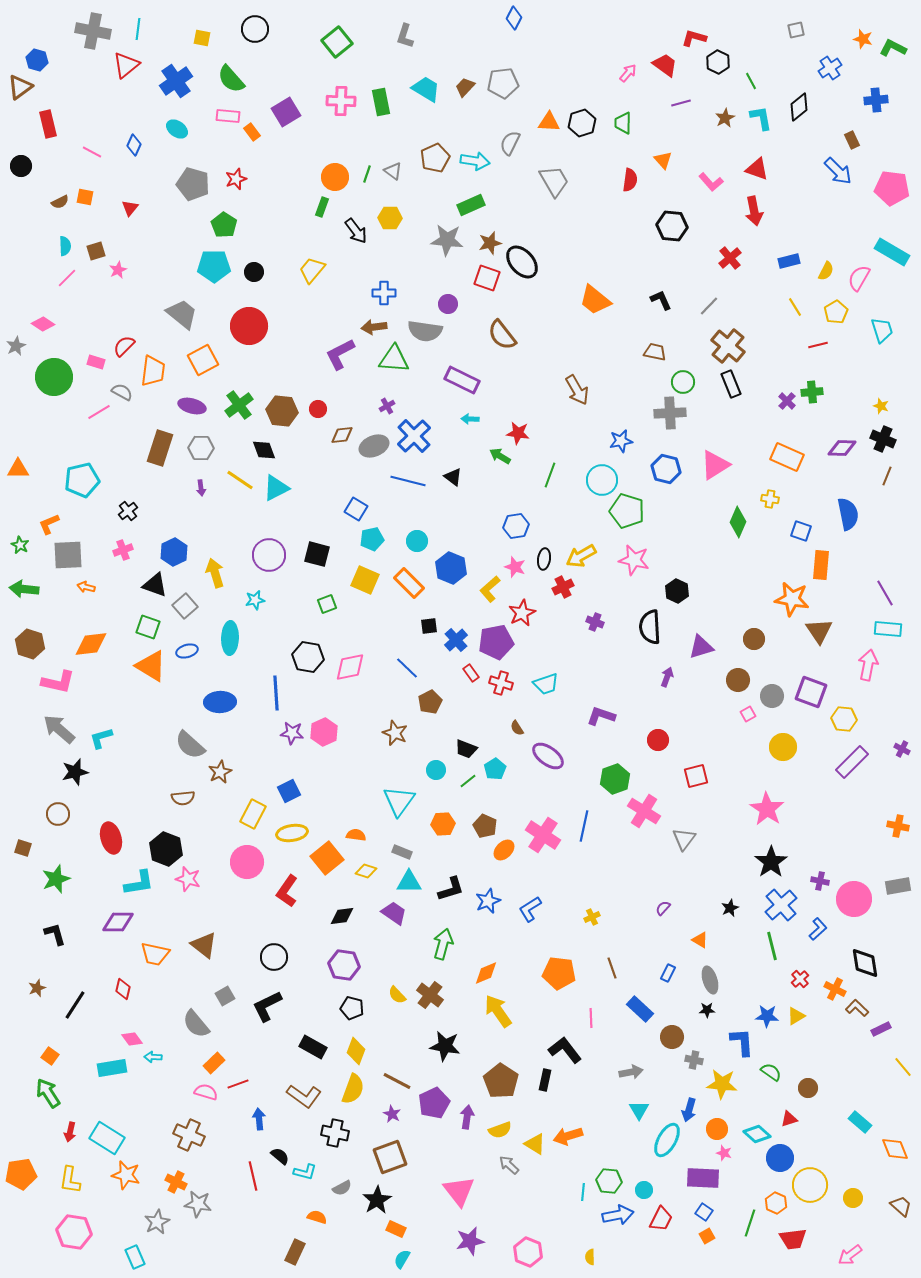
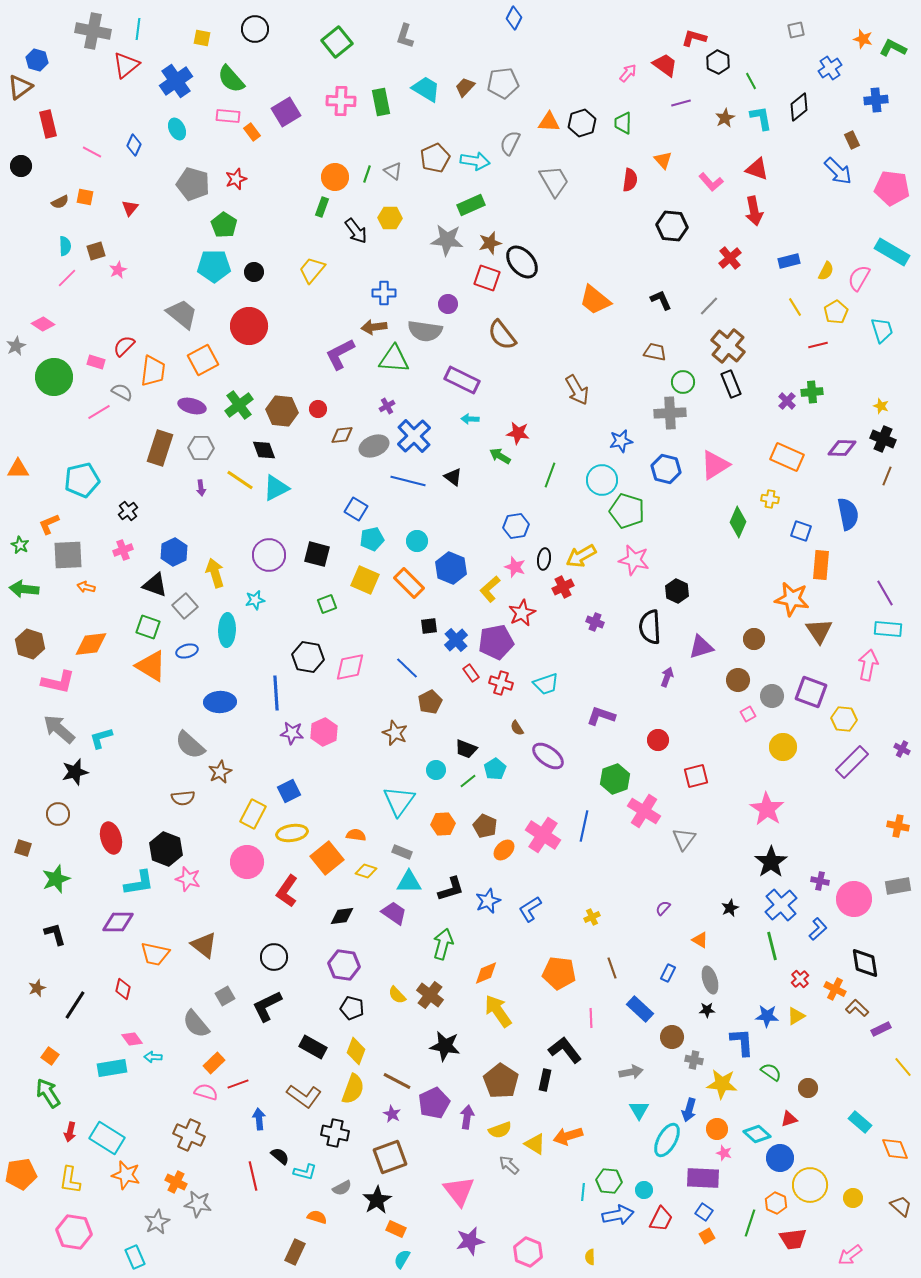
cyan ellipse at (177, 129): rotated 30 degrees clockwise
cyan ellipse at (230, 638): moved 3 px left, 8 px up
